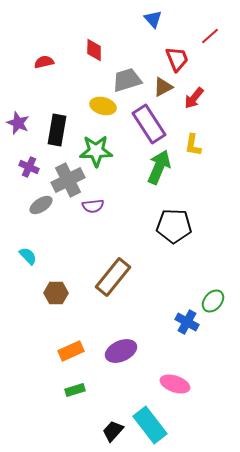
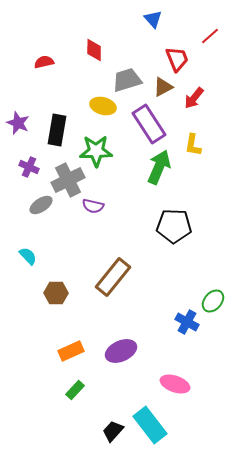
purple semicircle: rotated 20 degrees clockwise
green rectangle: rotated 30 degrees counterclockwise
